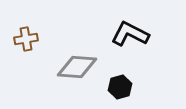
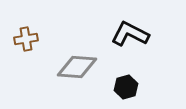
black hexagon: moved 6 px right
